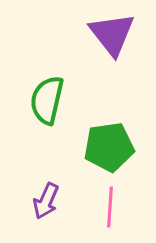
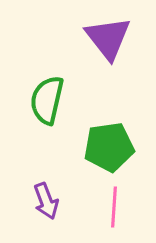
purple triangle: moved 4 px left, 4 px down
purple arrow: rotated 45 degrees counterclockwise
pink line: moved 4 px right
